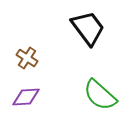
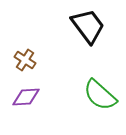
black trapezoid: moved 2 px up
brown cross: moved 2 px left, 2 px down
